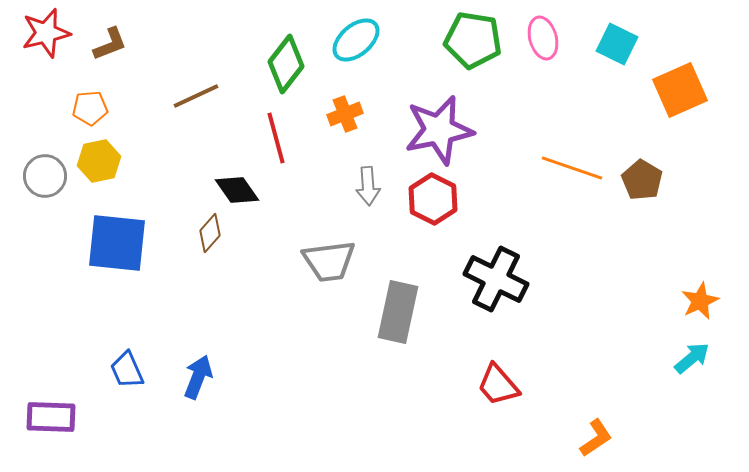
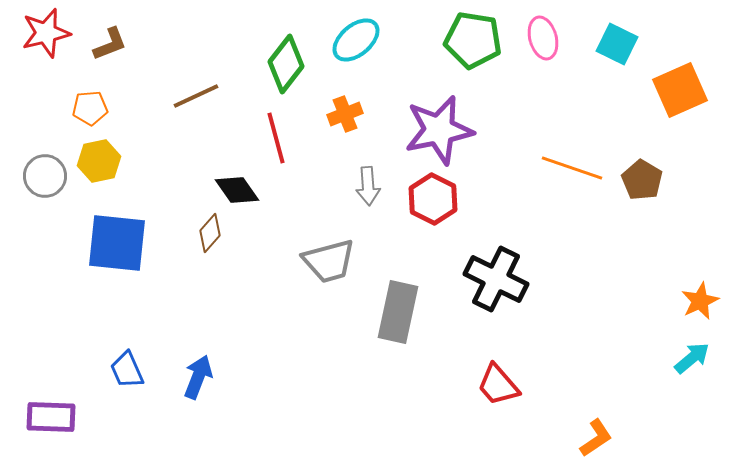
gray trapezoid: rotated 8 degrees counterclockwise
